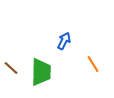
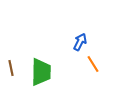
blue arrow: moved 16 px right, 1 px down
brown line: rotated 35 degrees clockwise
